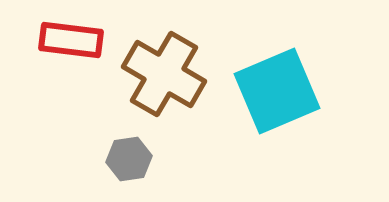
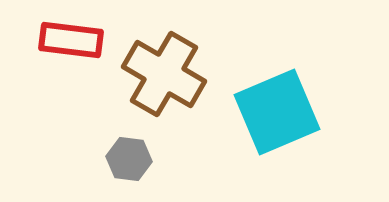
cyan square: moved 21 px down
gray hexagon: rotated 15 degrees clockwise
